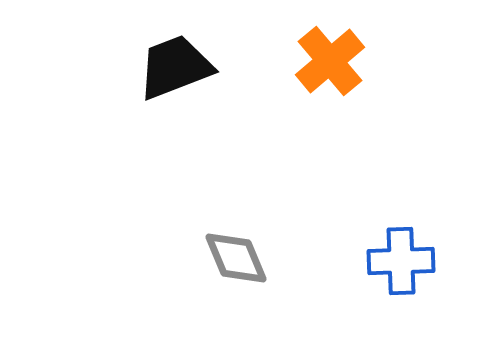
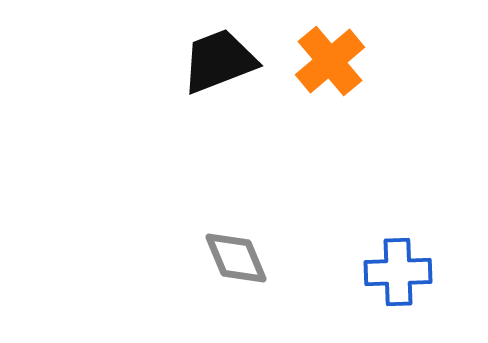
black trapezoid: moved 44 px right, 6 px up
blue cross: moved 3 px left, 11 px down
